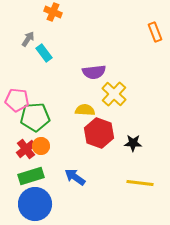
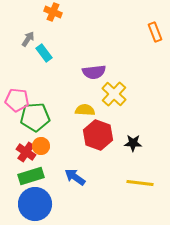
red hexagon: moved 1 px left, 2 px down
red cross: moved 3 px down; rotated 18 degrees counterclockwise
